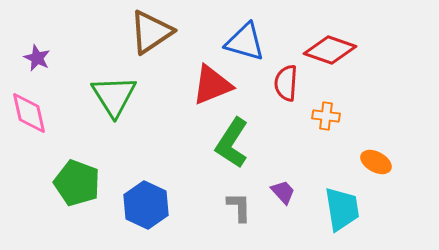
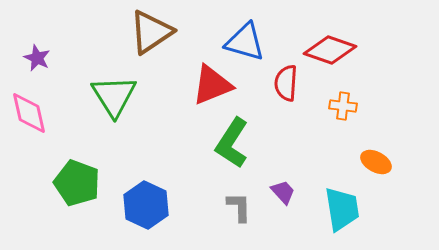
orange cross: moved 17 px right, 10 px up
